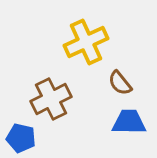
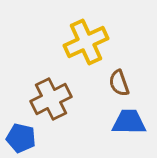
brown semicircle: moved 1 px left; rotated 20 degrees clockwise
